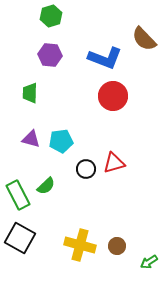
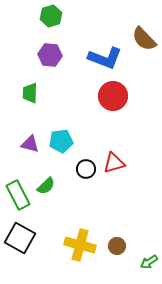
purple triangle: moved 1 px left, 5 px down
